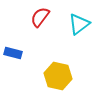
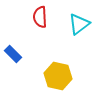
red semicircle: rotated 40 degrees counterclockwise
blue rectangle: moved 1 px down; rotated 30 degrees clockwise
